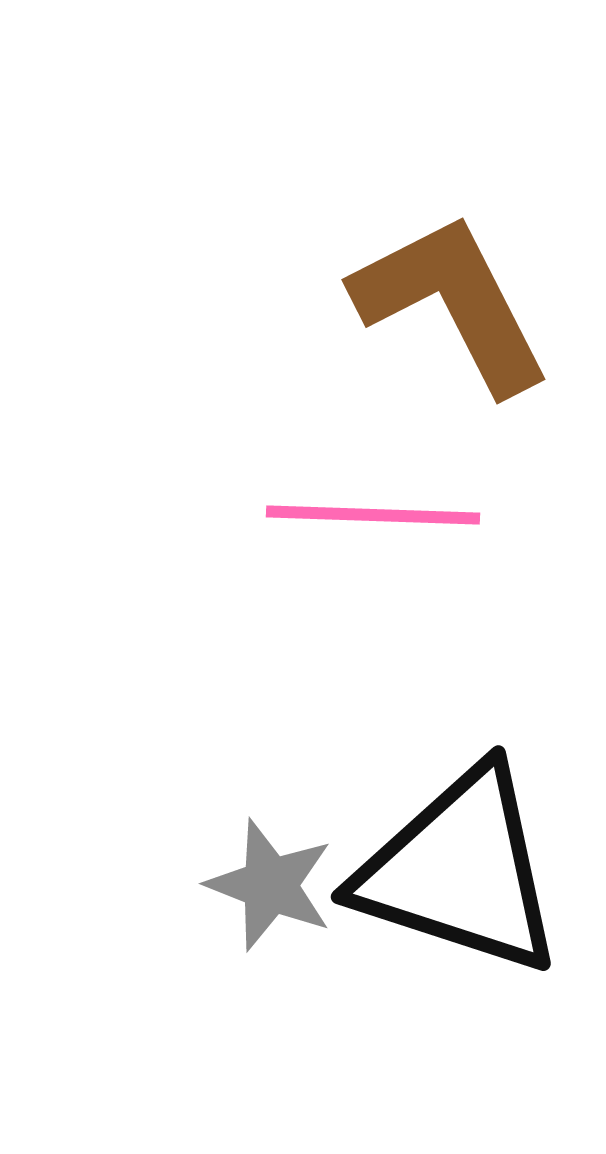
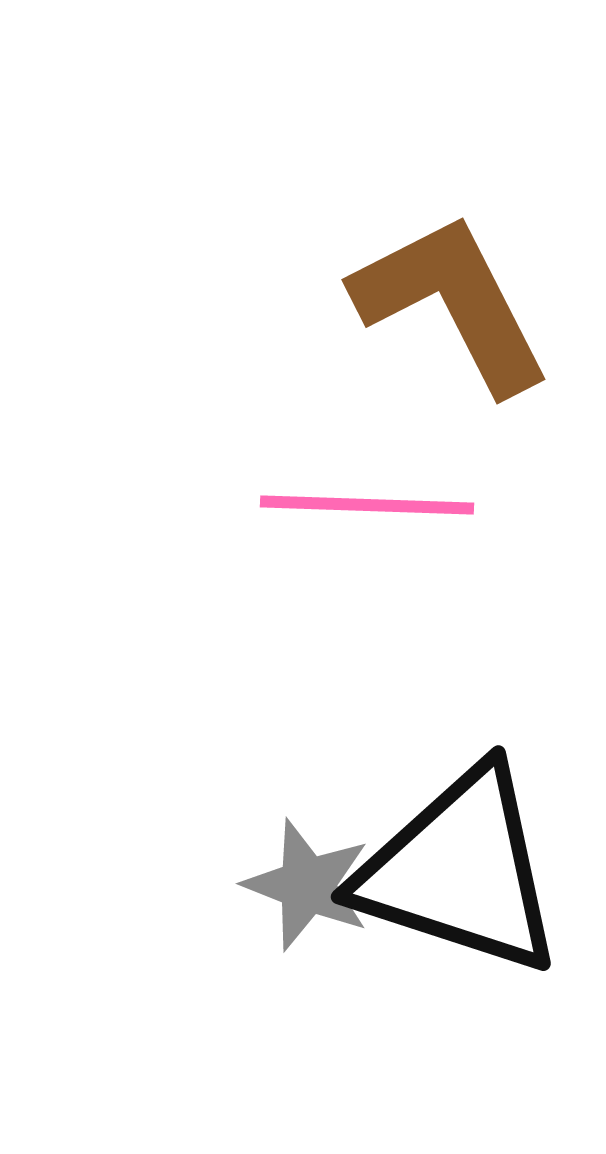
pink line: moved 6 px left, 10 px up
gray star: moved 37 px right
